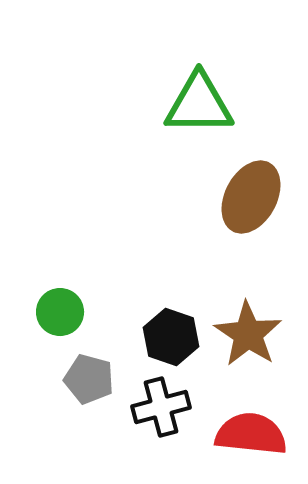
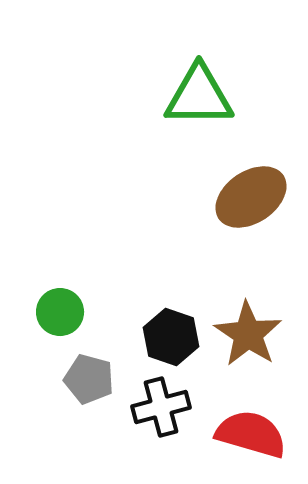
green triangle: moved 8 px up
brown ellipse: rotated 28 degrees clockwise
red semicircle: rotated 10 degrees clockwise
